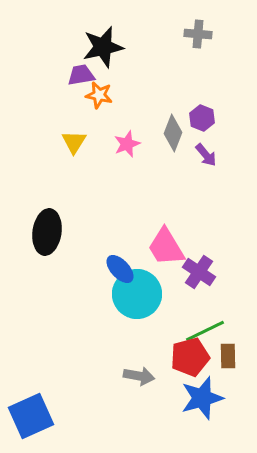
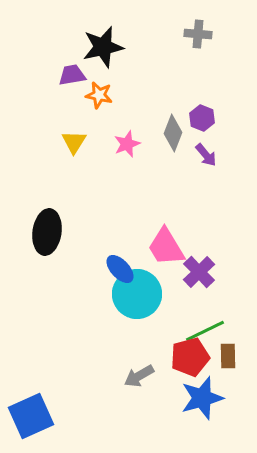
purple trapezoid: moved 9 px left
purple cross: rotated 12 degrees clockwise
gray arrow: rotated 140 degrees clockwise
